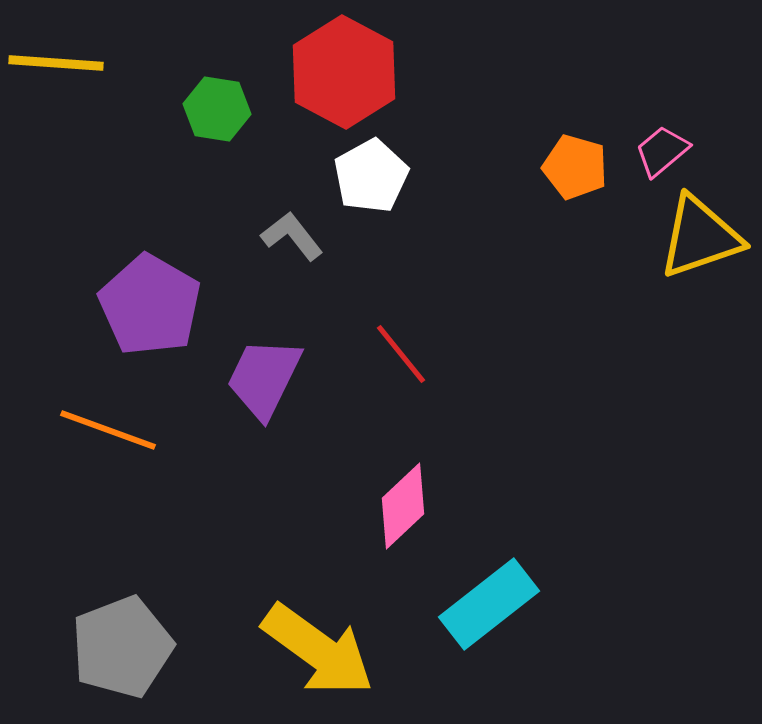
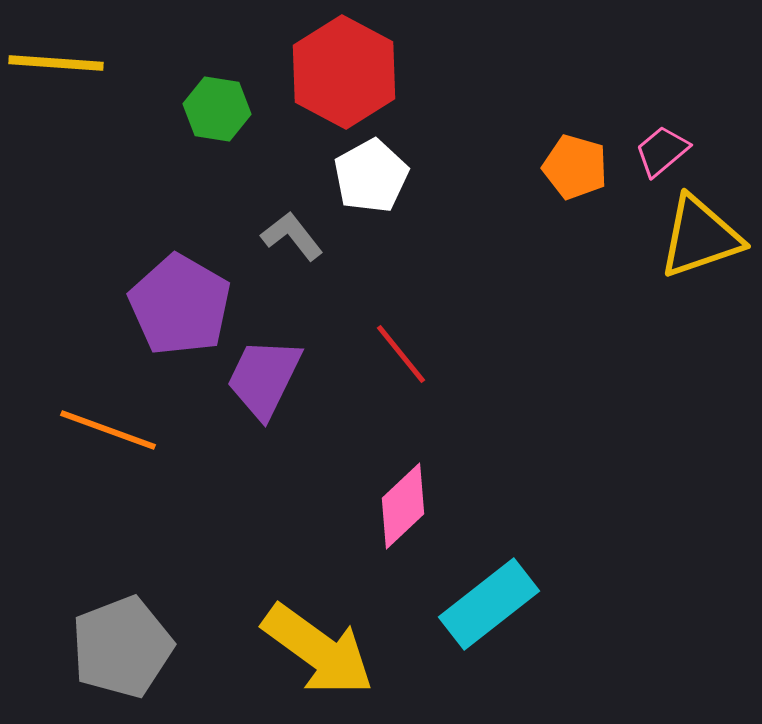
purple pentagon: moved 30 px right
